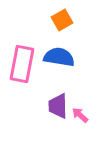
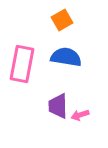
blue semicircle: moved 7 px right
pink arrow: rotated 60 degrees counterclockwise
